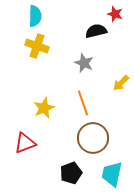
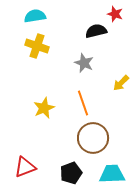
cyan semicircle: rotated 100 degrees counterclockwise
red triangle: moved 24 px down
cyan trapezoid: rotated 76 degrees clockwise
